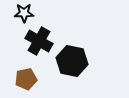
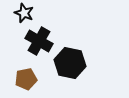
black star: rotated 24 degrees clockwise
black hexagon: moved 2 px left, 2 px down
